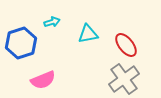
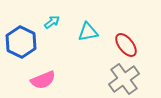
cyan arrow: rotated 21 degrees counterclockwise
cyan triangle: moved 2 px up
blue hexagon: moved 1 px up; rotated 16 degrees counterclockwise
